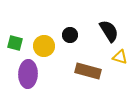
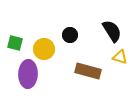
black semicircle: moved 3 px right
yellow circle: moved 3 px down
